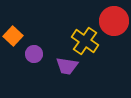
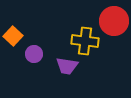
yellow cross: rotated 28 degrees counterclockwise
